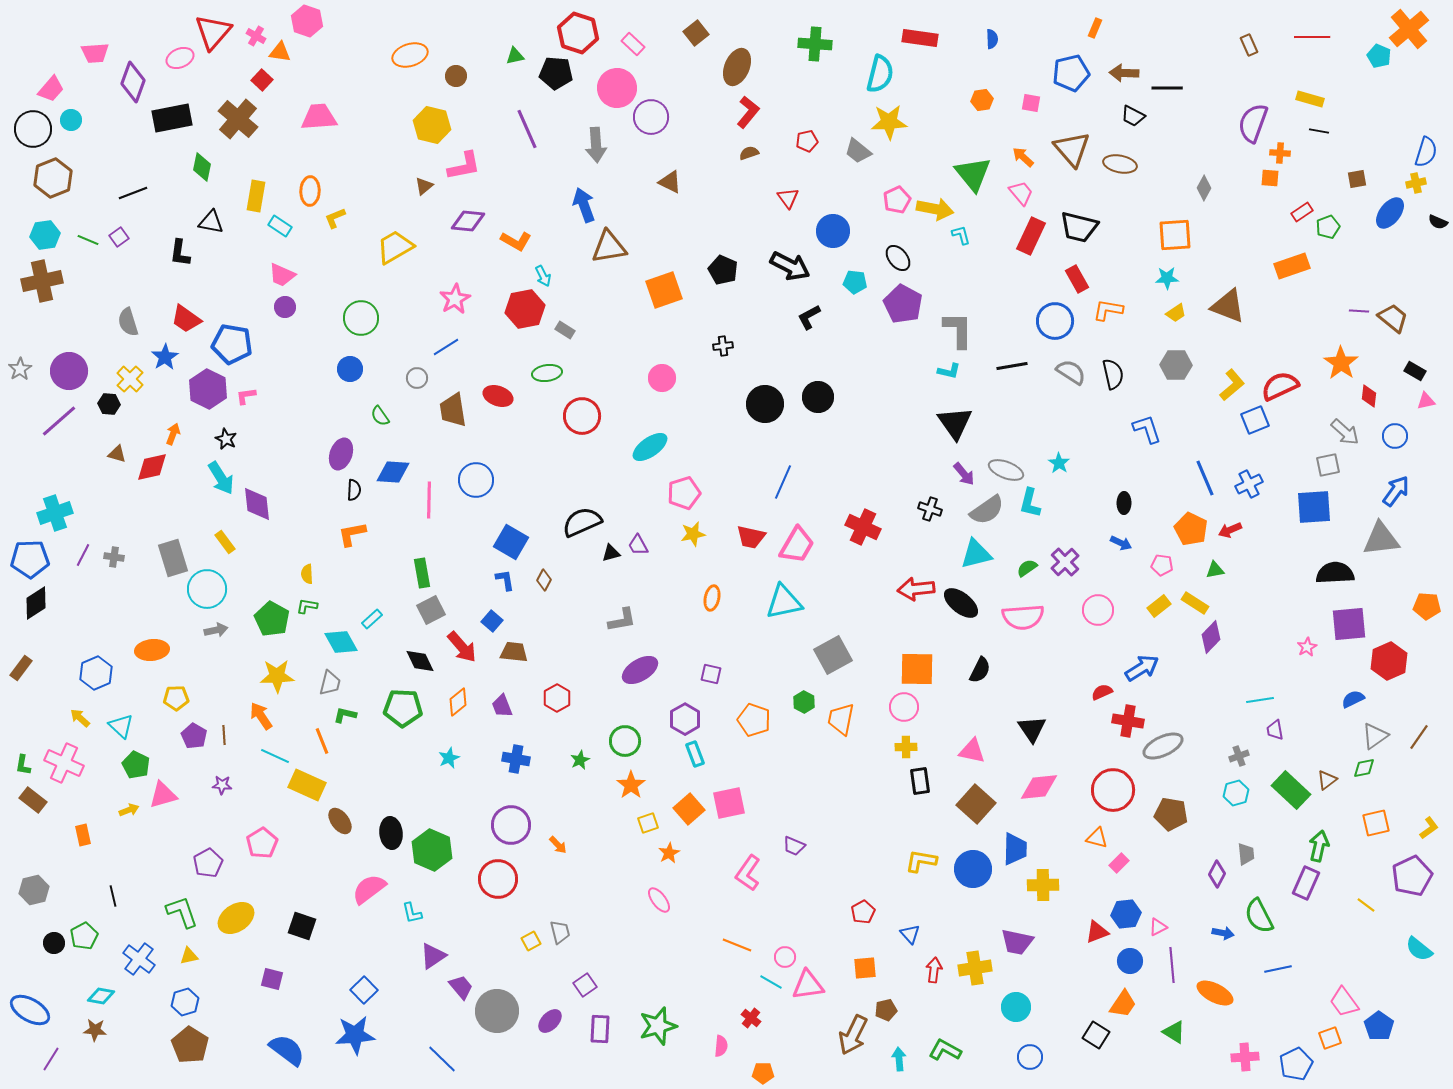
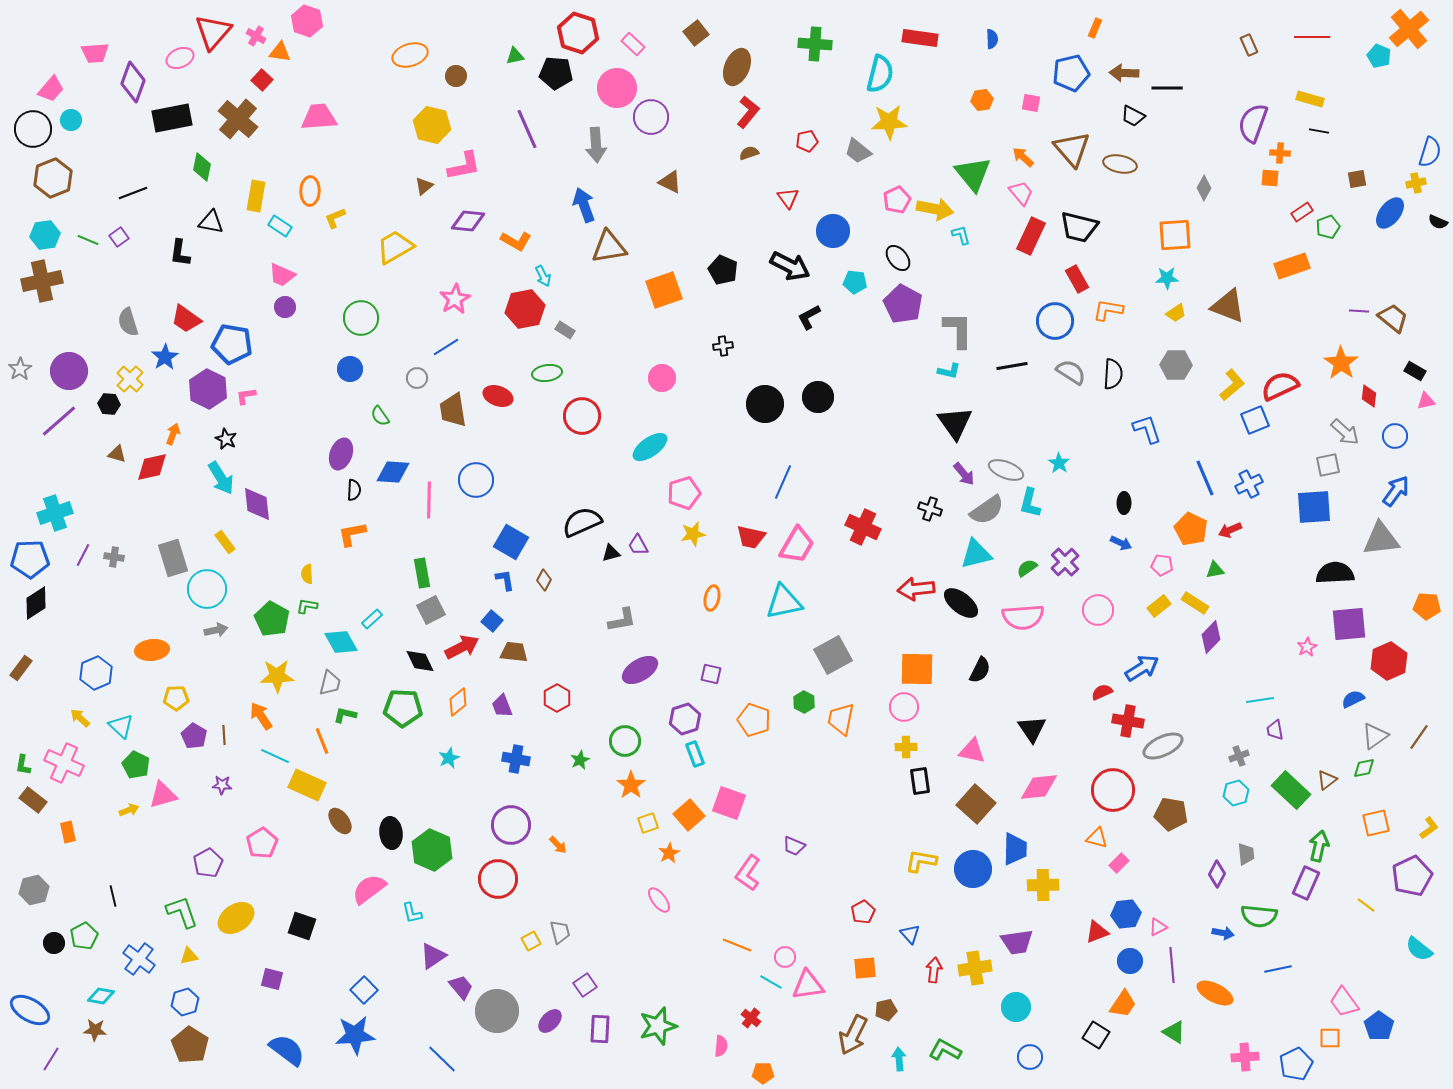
blue semicircle at (1426, 152): moved 4 px right
black semicircle at (1113, 374): rotated 16 degrees clockwise
red arrow at (462, 647): rotated 76 degrees counterclockwise
purple hexagon at (685, 719): rotated 12 degrees clockwise
pink square at (729, 803): rotated 32 degrees clockwise
orange square at (689, 809): moved 6 px down
orange rectangle at (83, 835): moved 15 px left, 3 px up
green semicircle at (1259, 916): rotated 57 degrees counterclockwise
purple trapezoid at (1017, 942): rotated 20 degrees counterclockwise
orange square at (1330, 1038): rotated 20 degrees clockwise
